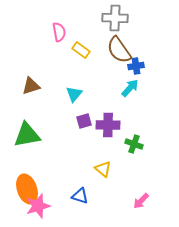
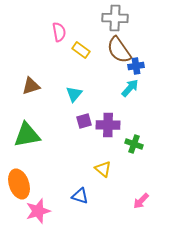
orange ellipse: moved 8 px left, 5 px up
pink star: moved 5 px down
